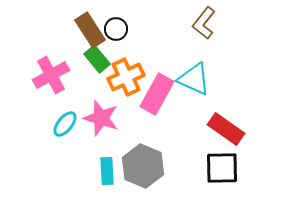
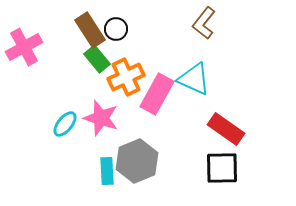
pink cross: moved 27 px left, 28 px up
gray hexagon: moved 6 px left, 5 px up; rotated 15 degrees clockwise
